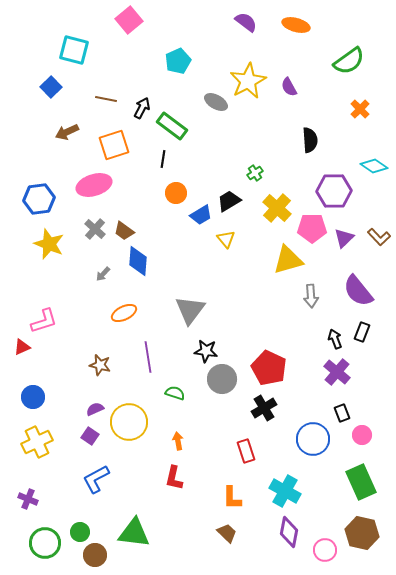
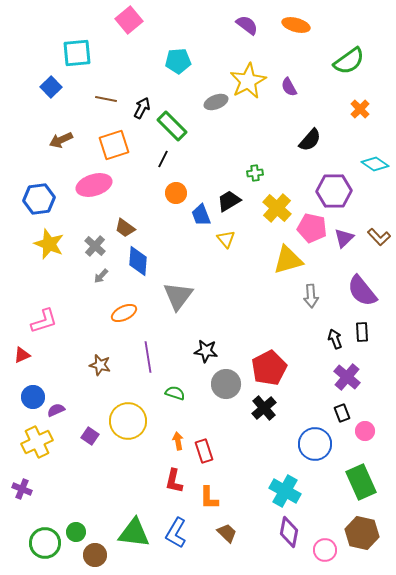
purple semicircle at (246, 22): moved 1 px right, 3 px down
cyan square at (74, 50): moved 3 px right, 3 px down; rotated 20 degrees counterclockwise
cyan pentagon at (178, 61): rotated 20 degrees clockwise
gray ellipse at (216, 102): rotated 50 degrees counterclockwise
green rectangle at (172, 126): rotated 8 degrees clockwise
brown arrow at (67, 132): moved 6 px left, 8 px down
black semicircle at (310, 140): rotated 45 degrees clockwise
black line at (163, 159): rotated 18 degrees clockwise
cyan diamond at (374, 166): moved 1 px right, 2 px up
green cross at (255, 173): rotated 28 degrees clockwise
blue trapezoid at (201, 215): rotated 100 degrees clockwise
pink pentagon at (312, 228): rotated 12 degrees clockwise
gray cross at (95, 229): moved 17 px down
brown trapezoid at (124, 231): moved 1 px right, 3 px up
gray arrow at (103, 274): moved 2 px left, 2 px down
purple semicircle at (358, 291): moved 4 px right
gray triangle at (190, 310): moved 12 px left, 14 px up
black rectangle at (362, 332): rotated 24 degrees counterclockwise
red triangle at (22, 347): moved 8 px down
red pentagon at (269, 368): rotated 20 degrees clockwise
purple cross at (337, 372): moved 10 px right, 5 px down
gray circle at (222, 379): moved 4 px right, 5 px down
black cross at (264, 408): rotated 10 degrees counterclockwise
purple semicircle at (95, 409): moved 39 px left, 1 px down
yellow circle at (129, 422): moved 1 px left, 1 px up
pink circle at (362, 435): moved 3 px right, 4 px up
blue circle at (313, 439): moved 2 px right, 5 px down
red rectangle at (246, 451): moved 42 px left
red L-shape at (174, 478): moved 3 px down
blue L-shape at (96, 479): moved 80 px right, 54 px down; rotated 32 degrees counterclockwise
orange L-shape at (232, 498): moved 23 px left
purple cross at (28, 499): moved 6 px left, 10 px up
green circle at (80, 532): moved 4 px left
